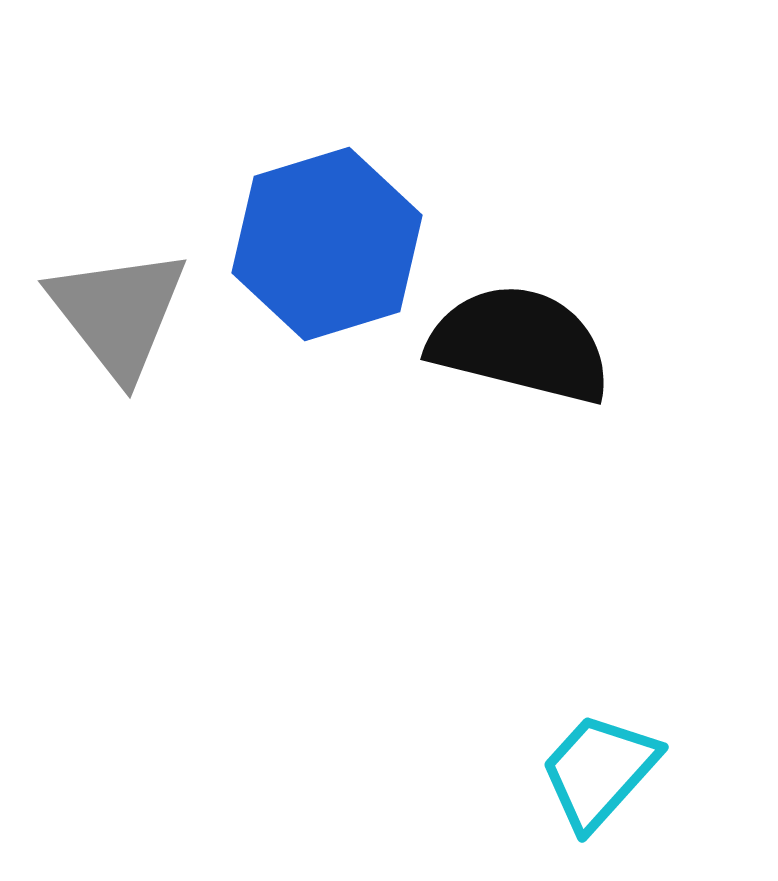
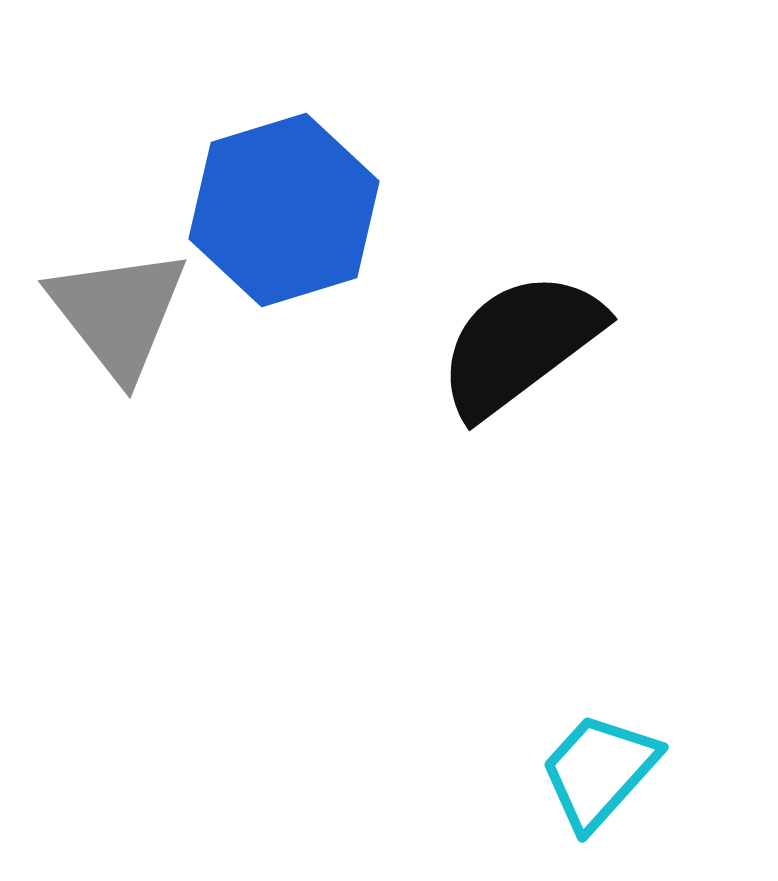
blue hexagon: moved 43 px left, 34 px up
black semicircle: rotated 51 degrees counterclockwise
